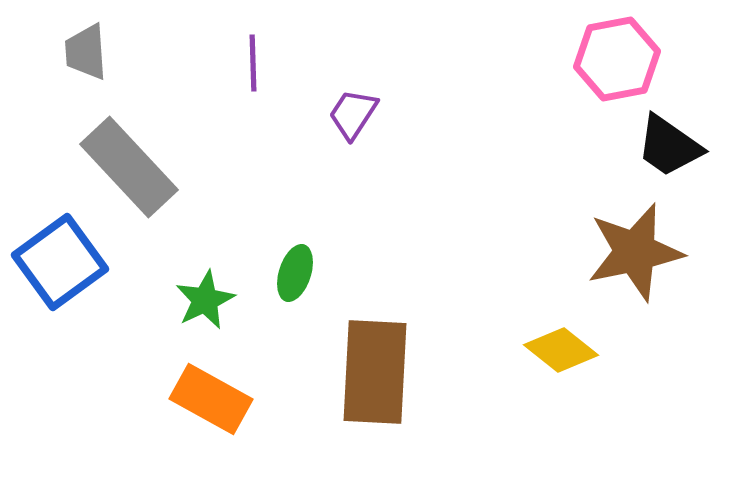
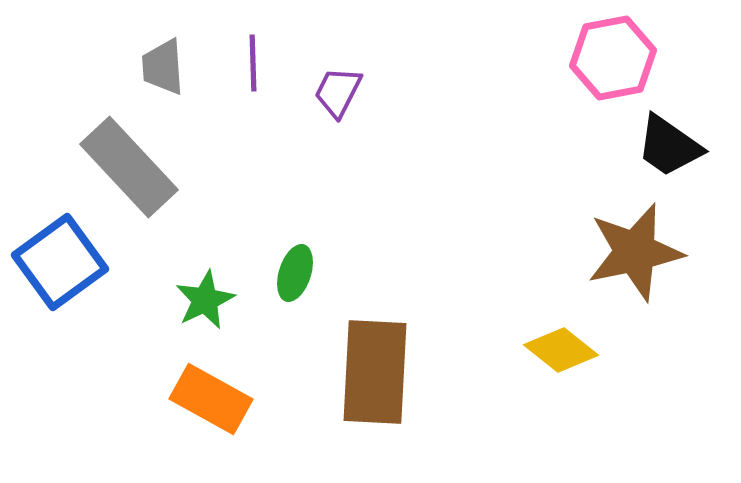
gray trapezoid: moved 77 px right, 15 px down
pink hexagon: moved 4 px left, 1 px up
purple trapezoid: moved 15 px left, 22 px up; rotated 6 degrees counterclockwise
